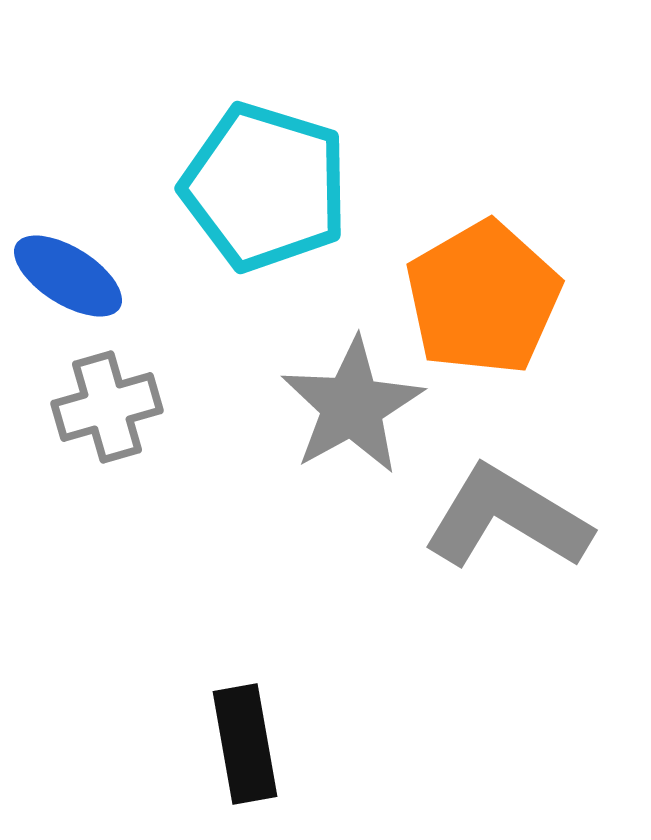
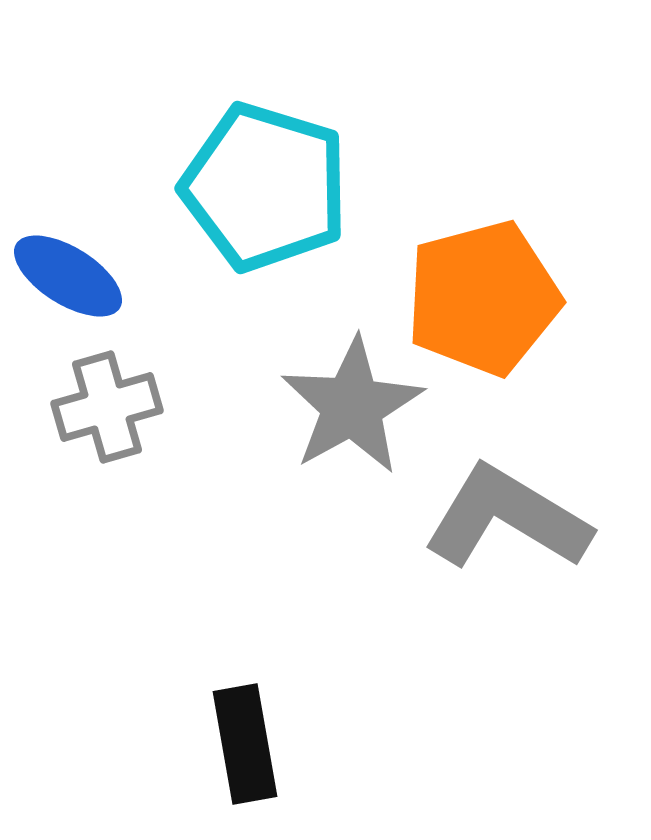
orange pentagon: rotated 15 degrees clockwise
